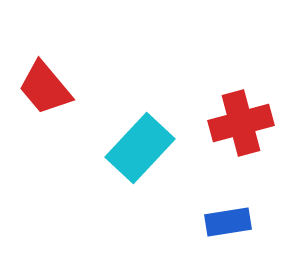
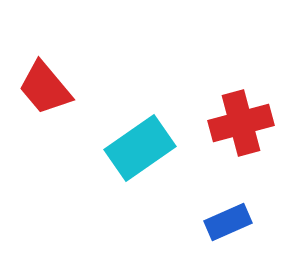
cyan rectangle: rotated 12 degrees clockwise
blue rectangle: rotated 15 degrees counterclockwise
